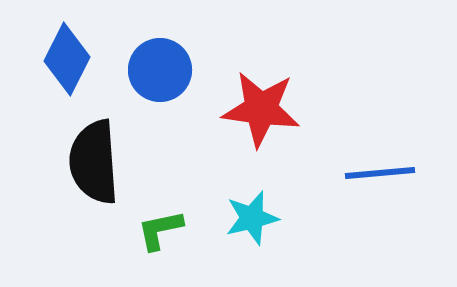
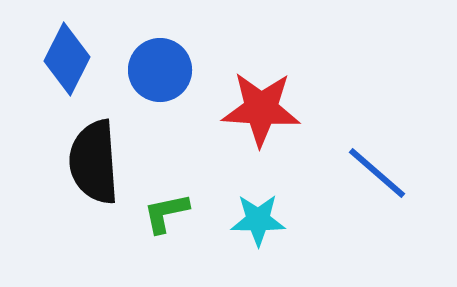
red star: rotated 4 degrees counterclockwise
blue line: moved 3 px left; rotated 46 degrees clockwise
cyan star: moved 6 px right, 2 px down; rotated 14 degrees clockwise
green L-shape: moved 6 px right, 17 px up
